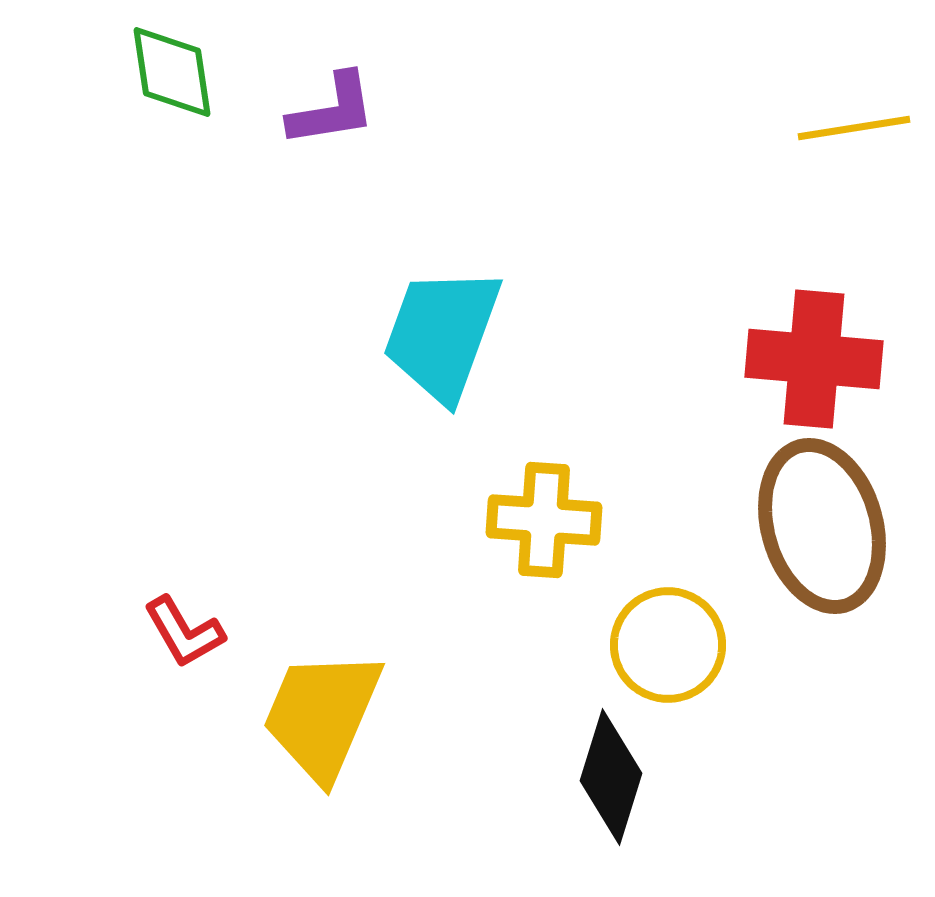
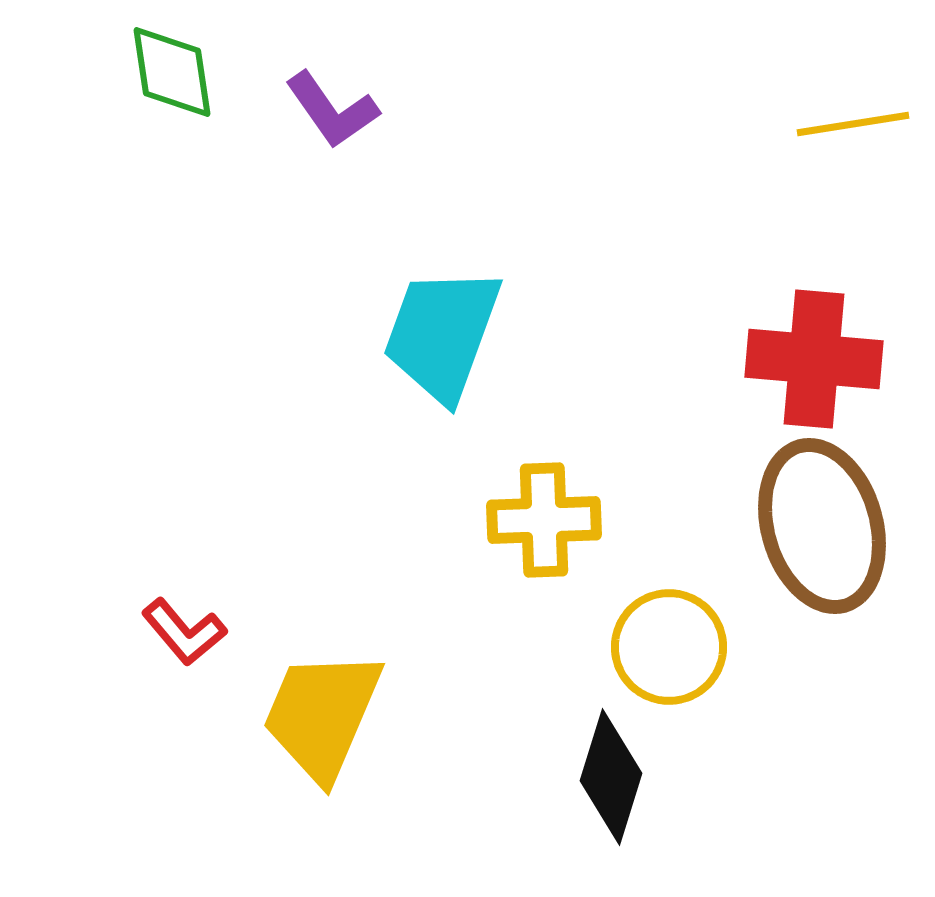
purple L-shape: rotated 64 degrees clockwise
yellow line: moved 1 px left, 4 px up
yellow cross: rotated 6 degrees counterclockwise
red L-shape: rotated 10 degrees counterclockwise
yellow circle: moved 1 px right, 2 px down
